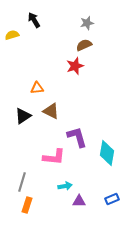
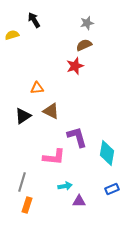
blue rectangle: moved 10 px up
